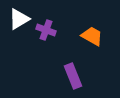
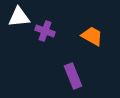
white triangle: moved 2 px up; rotated 25 degrees clockwise
purple cross: moved 1 px left, 1 px down
